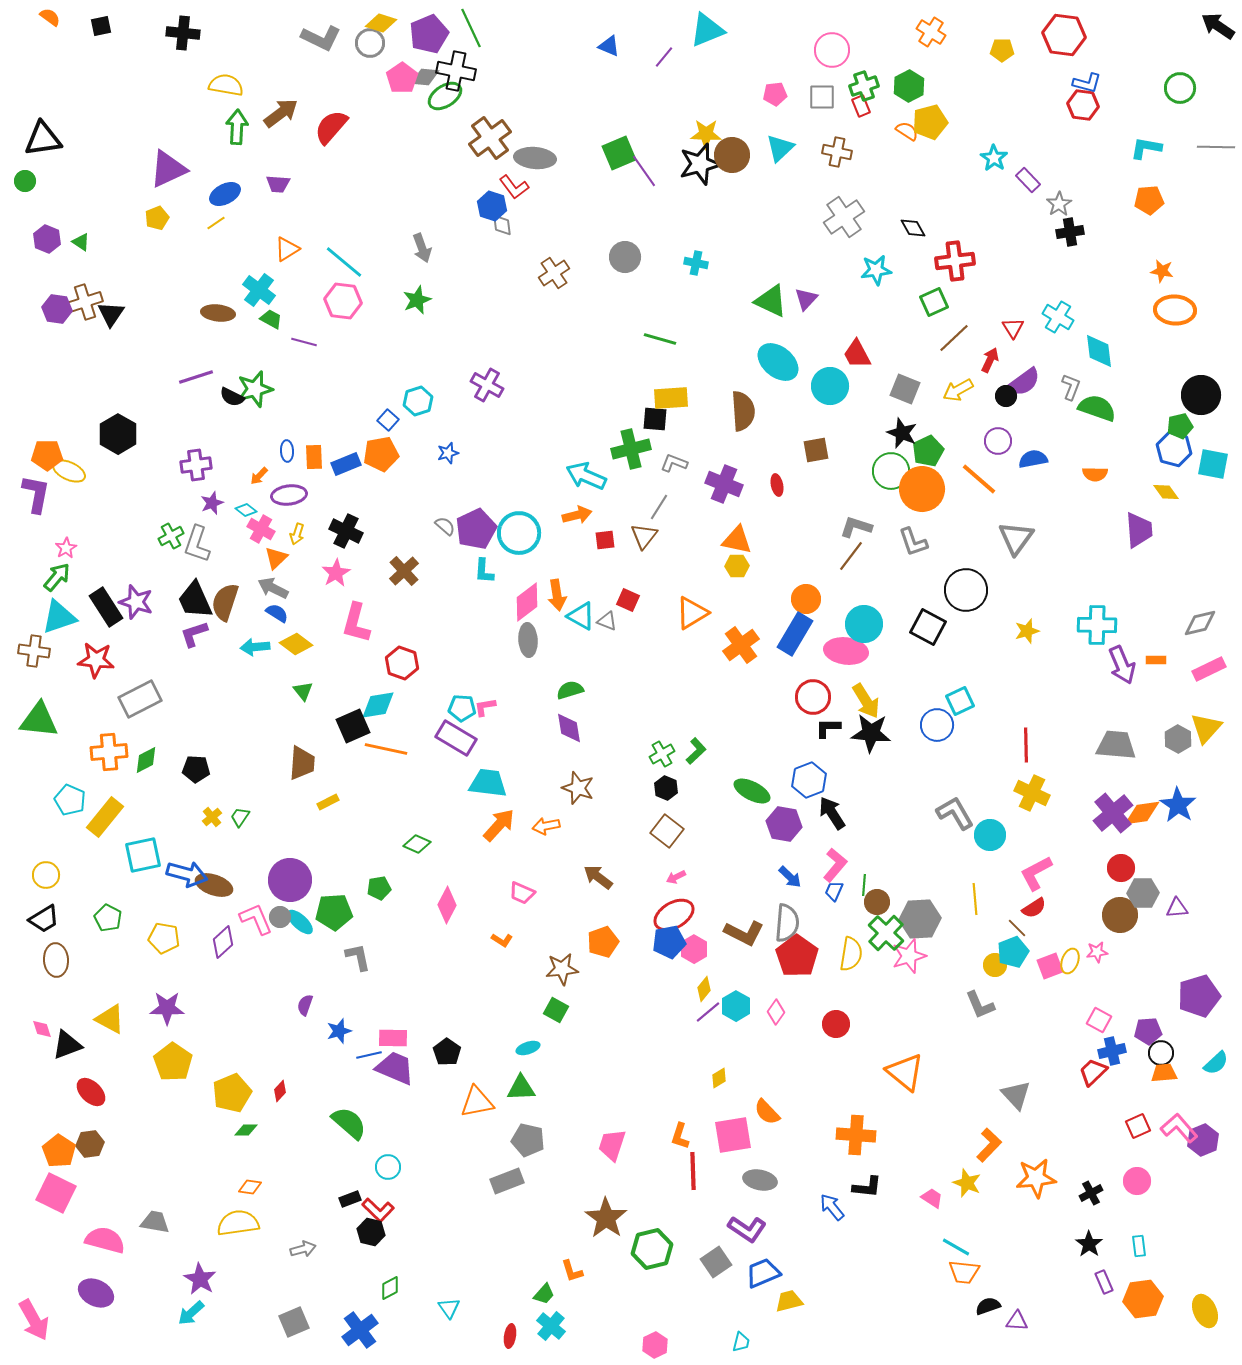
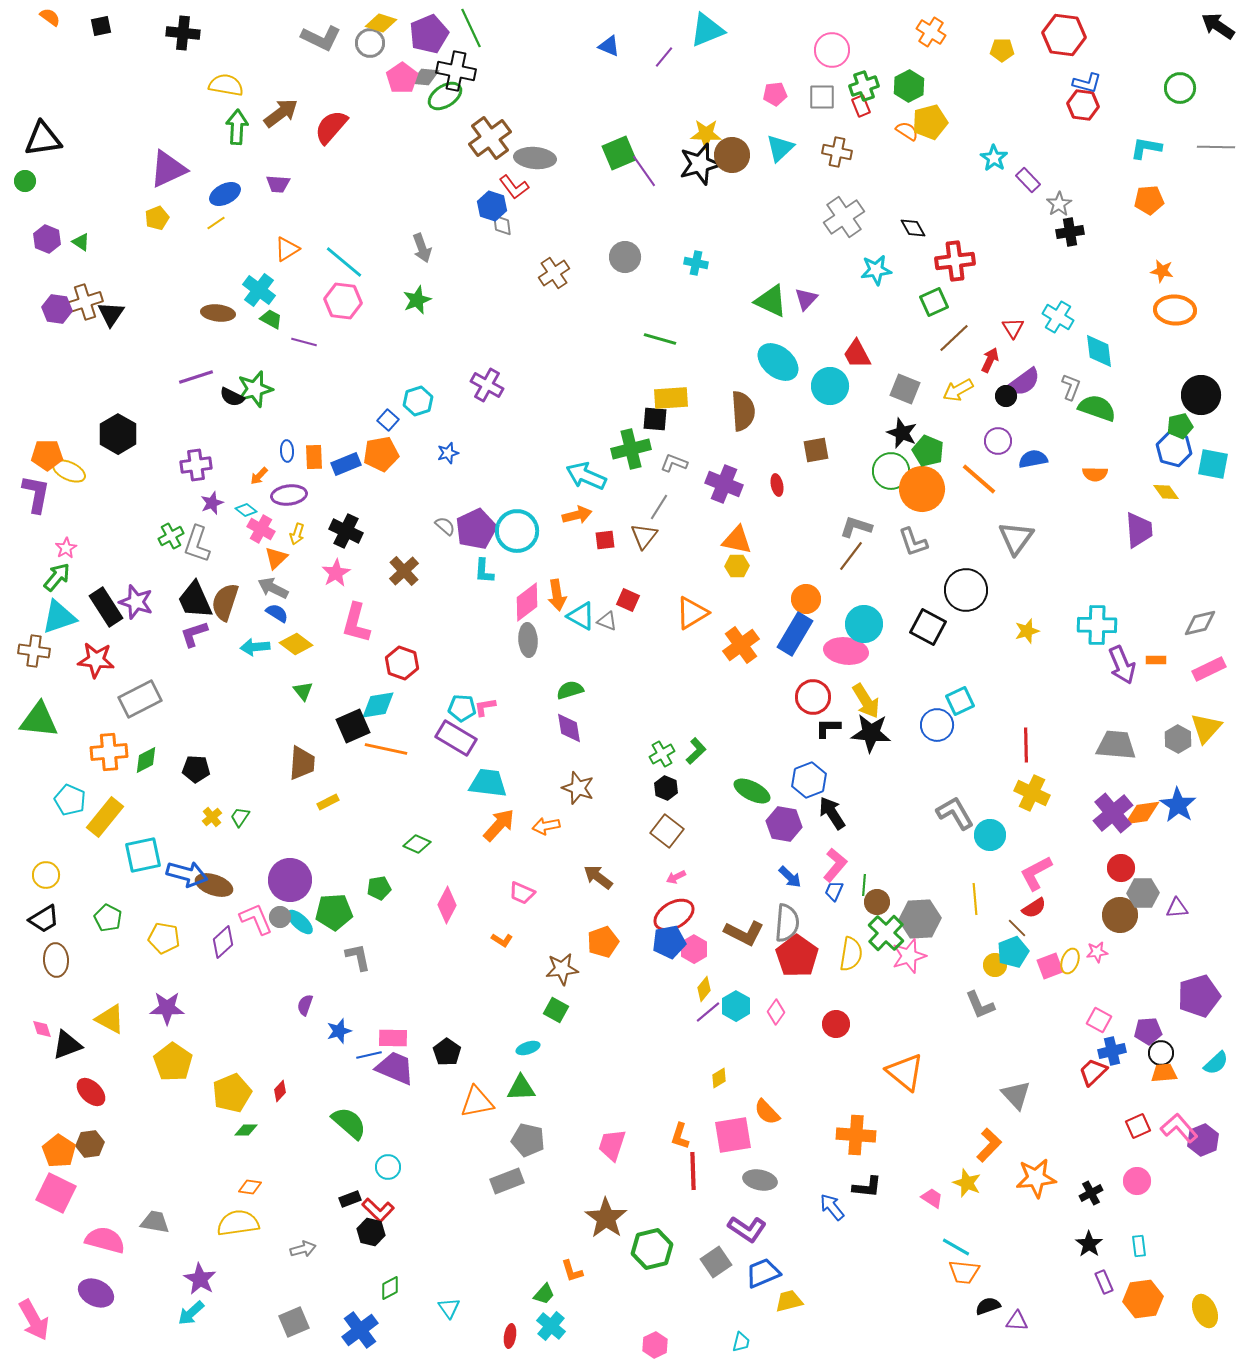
green pentagon at (928, 451): rotated 24 degrees counterclockwise
cyan circle at (519, 533): moved 2 px left, 2 px up
